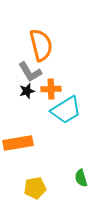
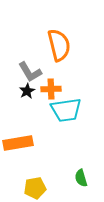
orange semicircle: moved 18 px right
black star: rotated 14 degrees counterclockwise
cyan trapezoid: rotated 24 degrees clockwise
